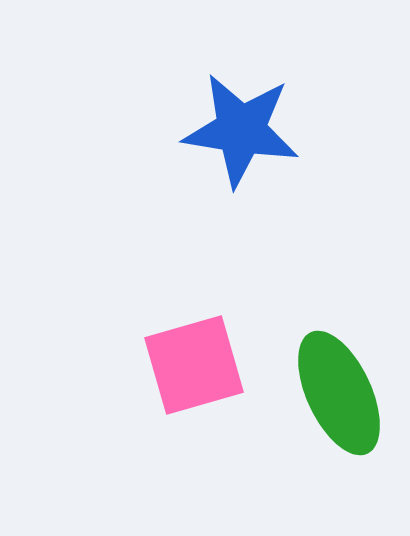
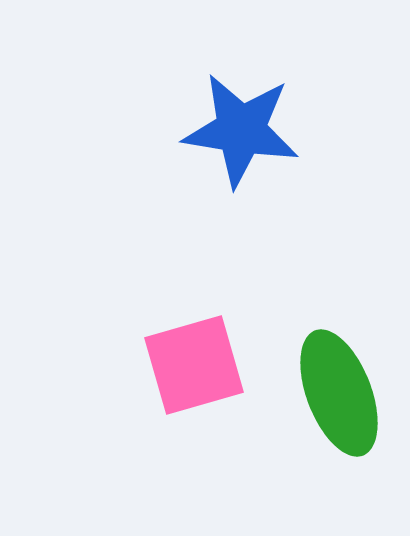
green ellipse: rotated 4 degrees clockwise
